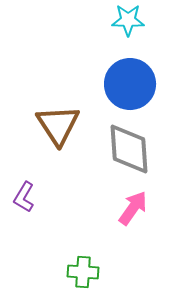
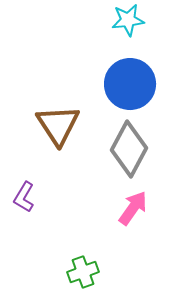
cyan star: rotated 8 degrees counterclockwise
gray diamond: rotated 32 degrees clockwise
green cross: rotated 24 degrees counterclockwise
